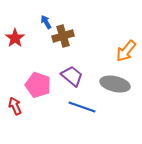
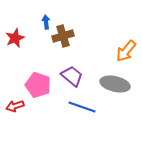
blue arrow: rotated 24 degrees clockwise
red star: rotated 12 degrees clockwise
red arrow: rotated 84 degrees counterclockwise
